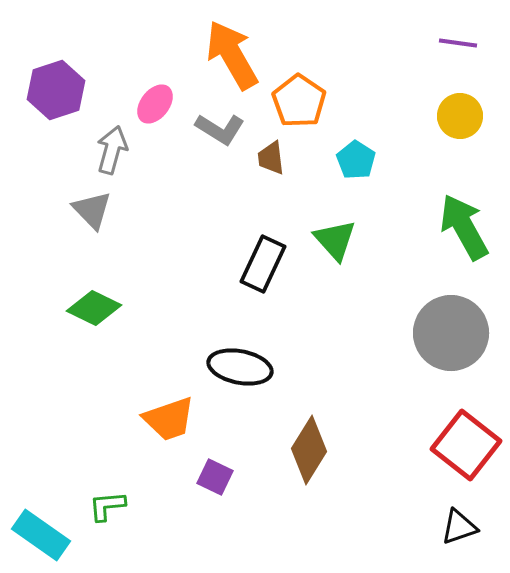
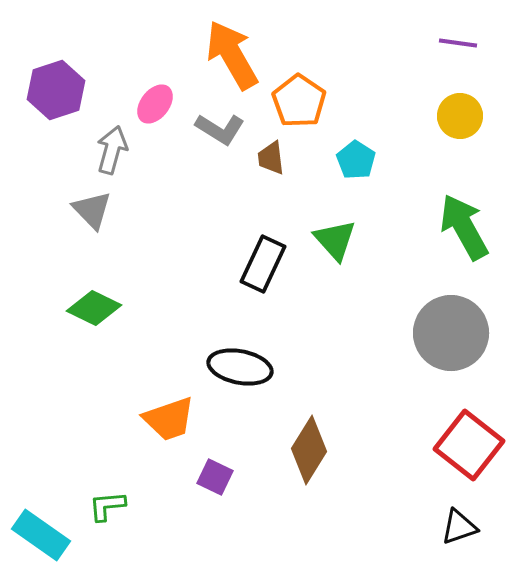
red square: moved 3 px right
